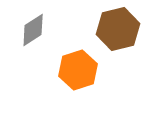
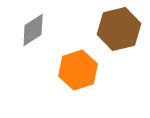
brown hexagon: moved 1 px right
